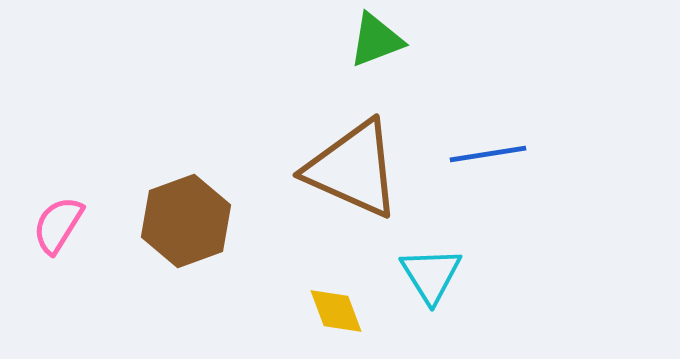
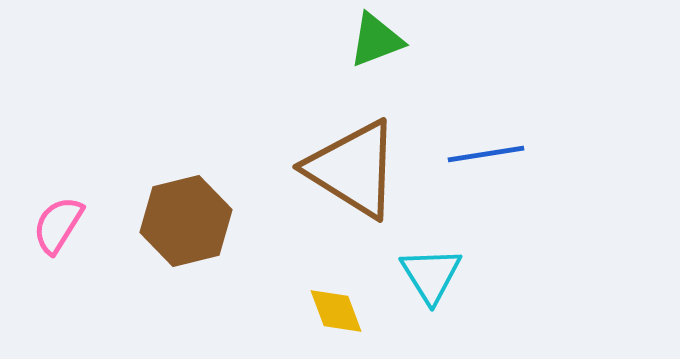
blue line: moved 2 px left
brown triangle: rotated 8 degrees clockwise
brown hexagon: rotated 6 degrees clockwise
